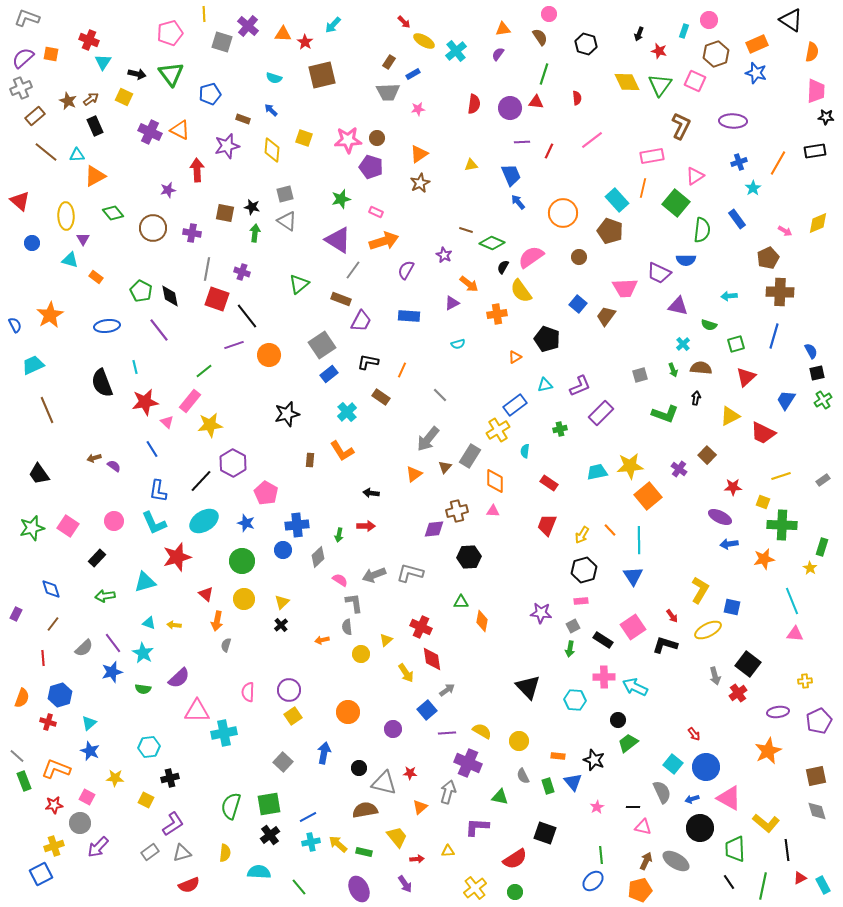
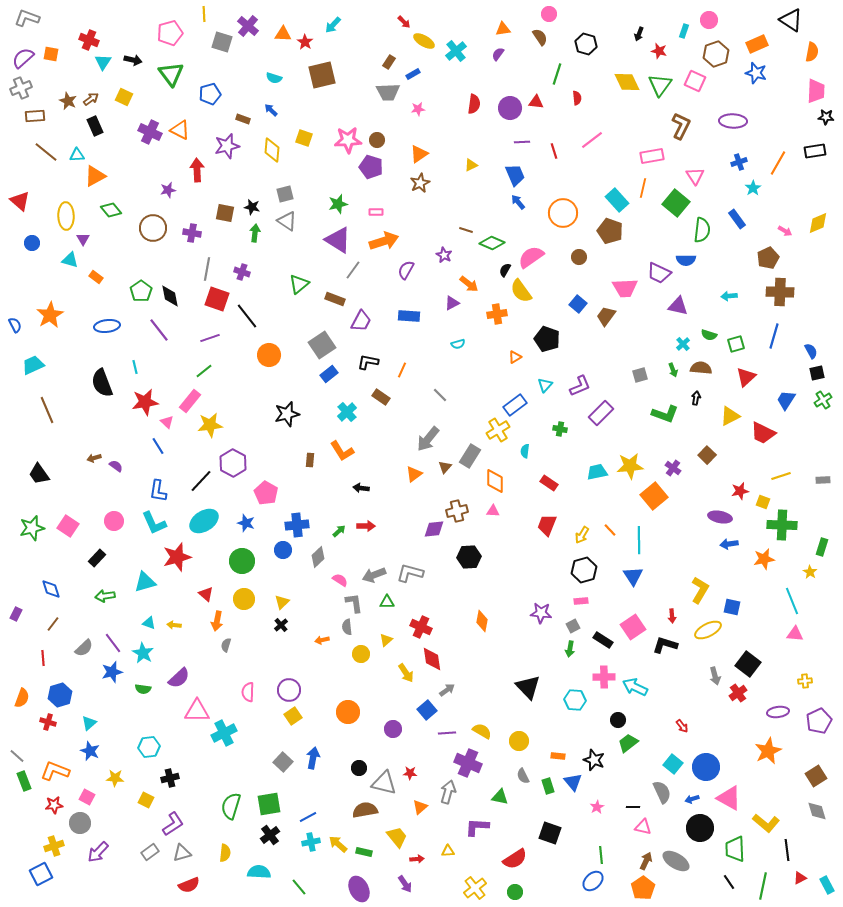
black arrow at (137, 74): moved 4 px left, 14 px up
green line at (544, 74): moved 13 px right
brown rectangle at (35, 116): rotated 36 degrees clockwise
brown circle at (377, 138): moved 2 px down
red line at (549, 151): moved 5 px right; rotated 42 degrees counterclockwise
yellow triangle at (471, 165): rotated 16 degrees counterclockwise
blue trapezoid at (511, 175): moved 4 px right
pink triangle at (695, 176): rotated 30 degrees counterclockwise
green star at (341, 199): moved 3 px left, 5 px down
pink rectangle at (376, 212): rotated 24 degrees counterclockwise
green diamond at (113, 213): moved 2 px left, 3 px up
black semicircle at (503, 267): moved 2 px right, 3 px down
green pentagon at (141, 291): rotated 10 degrees clockwise
brown rectangle at (341, 299): moved 6 px left
green semicircle at (709, 325): moved 10 px down
purple line at (234, 345): moved 24 px left, 7 px up
cyan triangle at (545, 385): rotated 35 degrees counterclockwise
green cross at (560, 429): rotated 24 degrees clockwise
blue line at (152, 449): moved 6 px right, 3 px up
purple semicircle at (114, 466): moved 2 px right
purple cross at (679, 469): moved 6 px left, 1 px up
gray rectangle at (823, 480): rotated 32 degrees clockwise
red star at (733, 487): moved 7 px right, 4 px down; rotated 12 degrees counterclockwise
black arrow at (371, 493): moved 10 px left, 5 px up
orange square at (648, 496): moved 6 px right
purple ellipse at (720, 517): rotated 15 degrees counterclockwise
green arrow at (339, 535): moved 4 px up; rotated 144 degrees counterclockwise
yellow star at (810, 568): moved 4 px down
green triangle at (461, 602): moved 74 px left
red arrow at (672, 616): rotated 32 degrees clockwise
cyan cross at (224, 733): rotated 15 degrees counterclockwise
red arrow at (694, 734): moved 12 px left, 8 px up
blue arrow at (324, 753): moved 11 px left, 5 px down
orange L-shape at (56, 769): moved 1 px left, 2 px down
brown square at (816, 776): rotated 20 degrees counterclockwise
black square at (545, 833): moved 5 px right
purple arrow at (98, 847): moved 5 px down
cyan rectangle at (823, 885): moved 4 px right
orange pentagon at (640, 890): moved 3 px right, 2 px up; rotated 20 degrees counterclockwise
